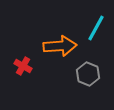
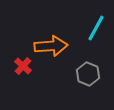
orange arrow: moved 9 px left
red cross: rotated 12 degrees clockwise
